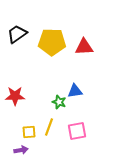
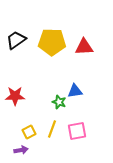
black trapezoid: moved 1 px left, 6 px down
yellow line: moved 3 px right, 2 px down
yellow square: rotated 24 degrees counterclockwise
